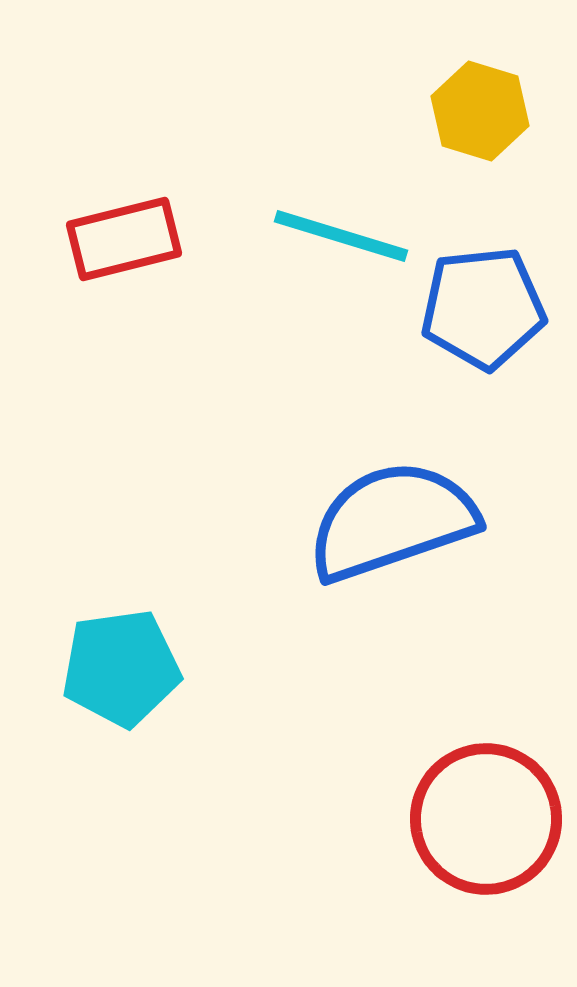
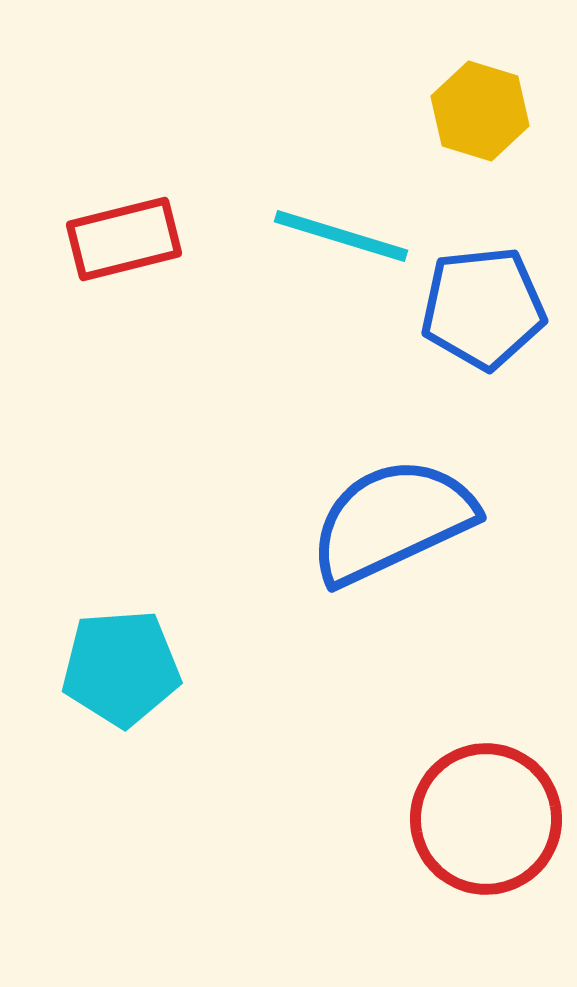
blue semicircle: rotated 6 degrees counterclockwise
cyan pentagon: rotated 4 degrees clockwise
